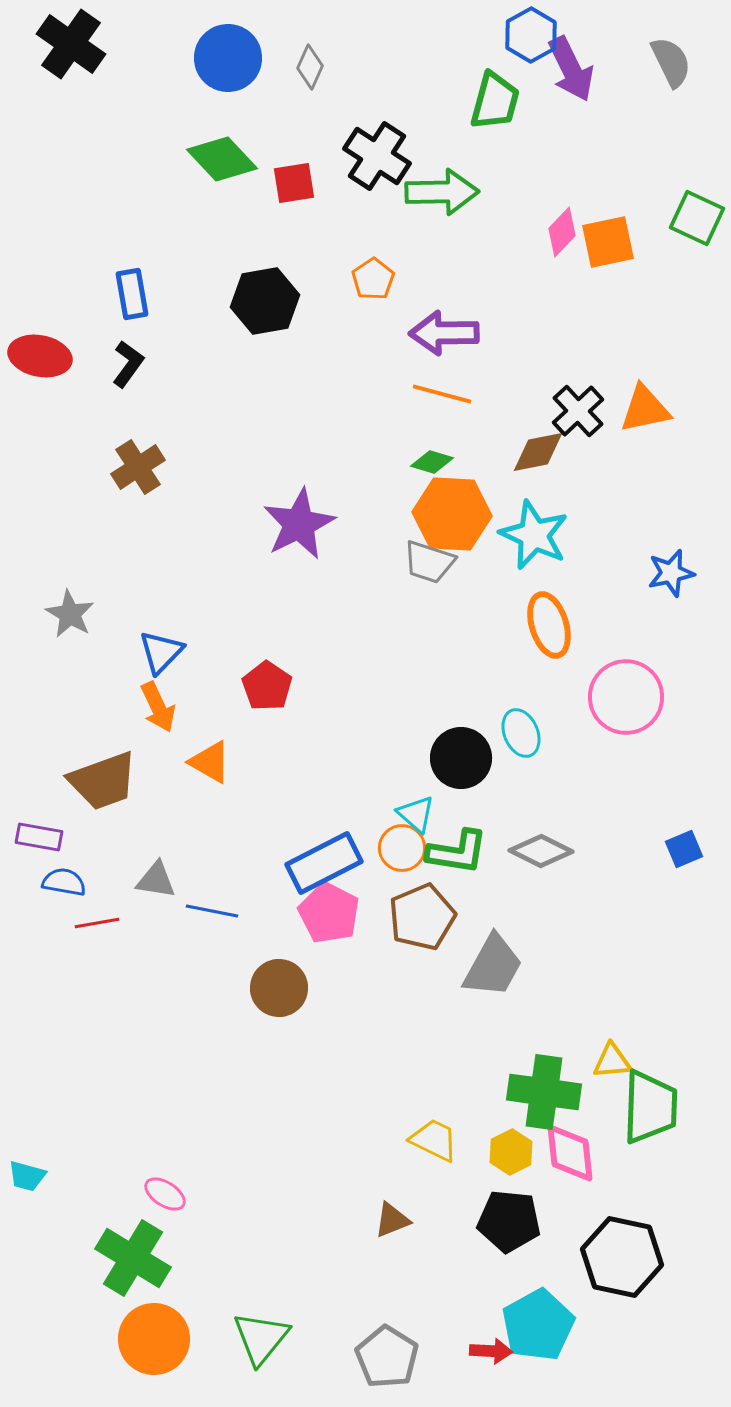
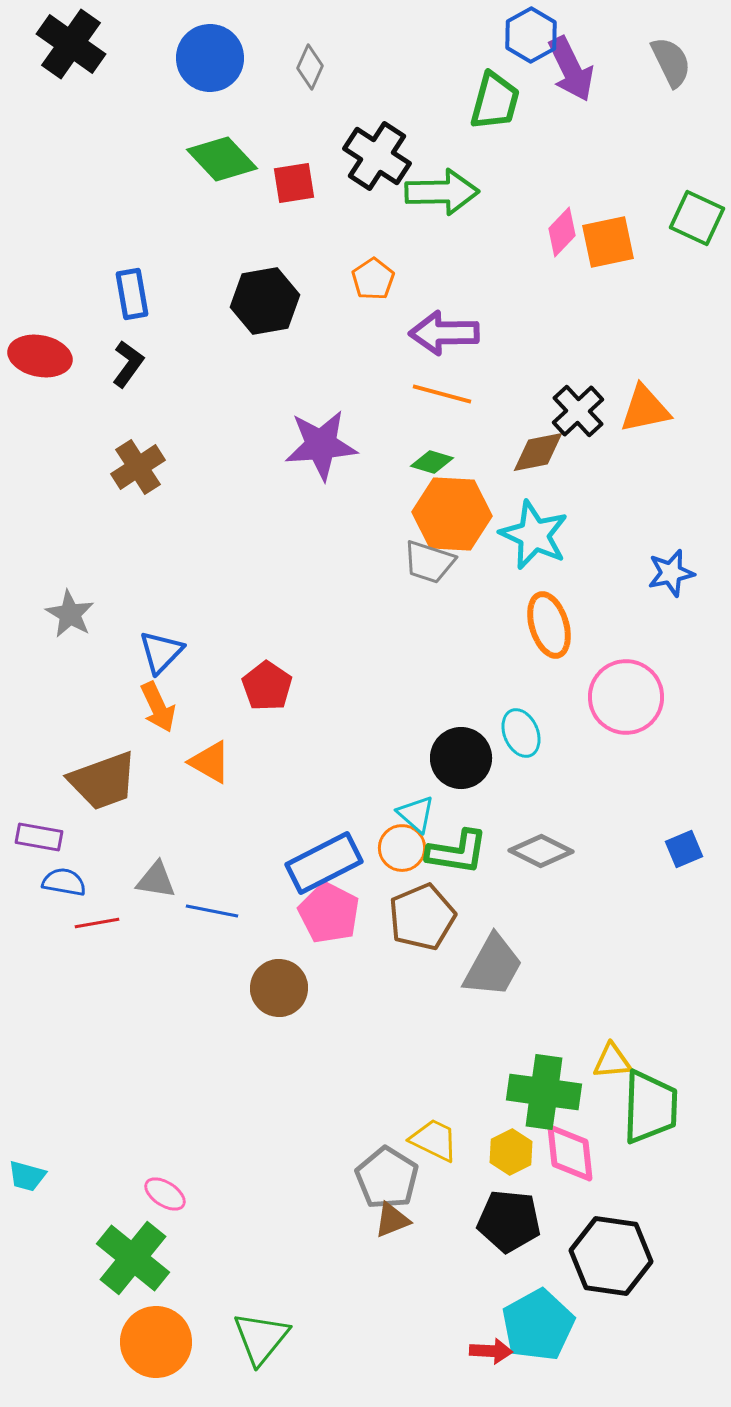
blue circle at (228, 58): moved 18 px left
purple star at (299, 524): moved 22 px right, 79 px up; rotated 22 degrees clockwise
black hexagon at (622, 1257): moved 11 px left, 1 px up; rotated 4 degrees counterclockwise
green cross at (133, 1258): rotated 8 degrees clockwise
orange circle at (154, 1339): moved 2 px right, 3 px down
gray pentagon at (387, 1357): moved 179 px up
